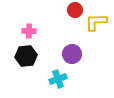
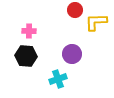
black hexagon: rotated 10 degrees clockwise
